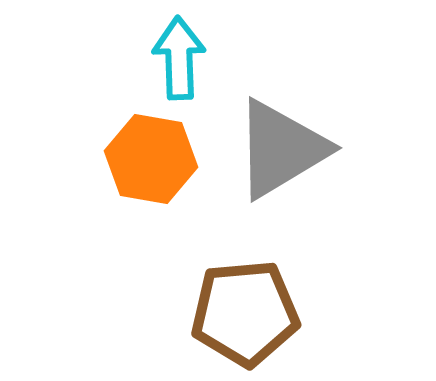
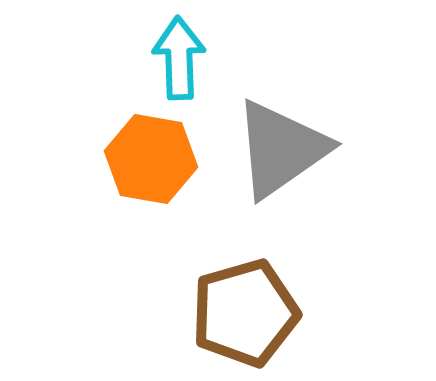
gray triangle: rotated 4 degrees counterclockwise
brown pentagon: rotated 11 degrees counterclockwise
